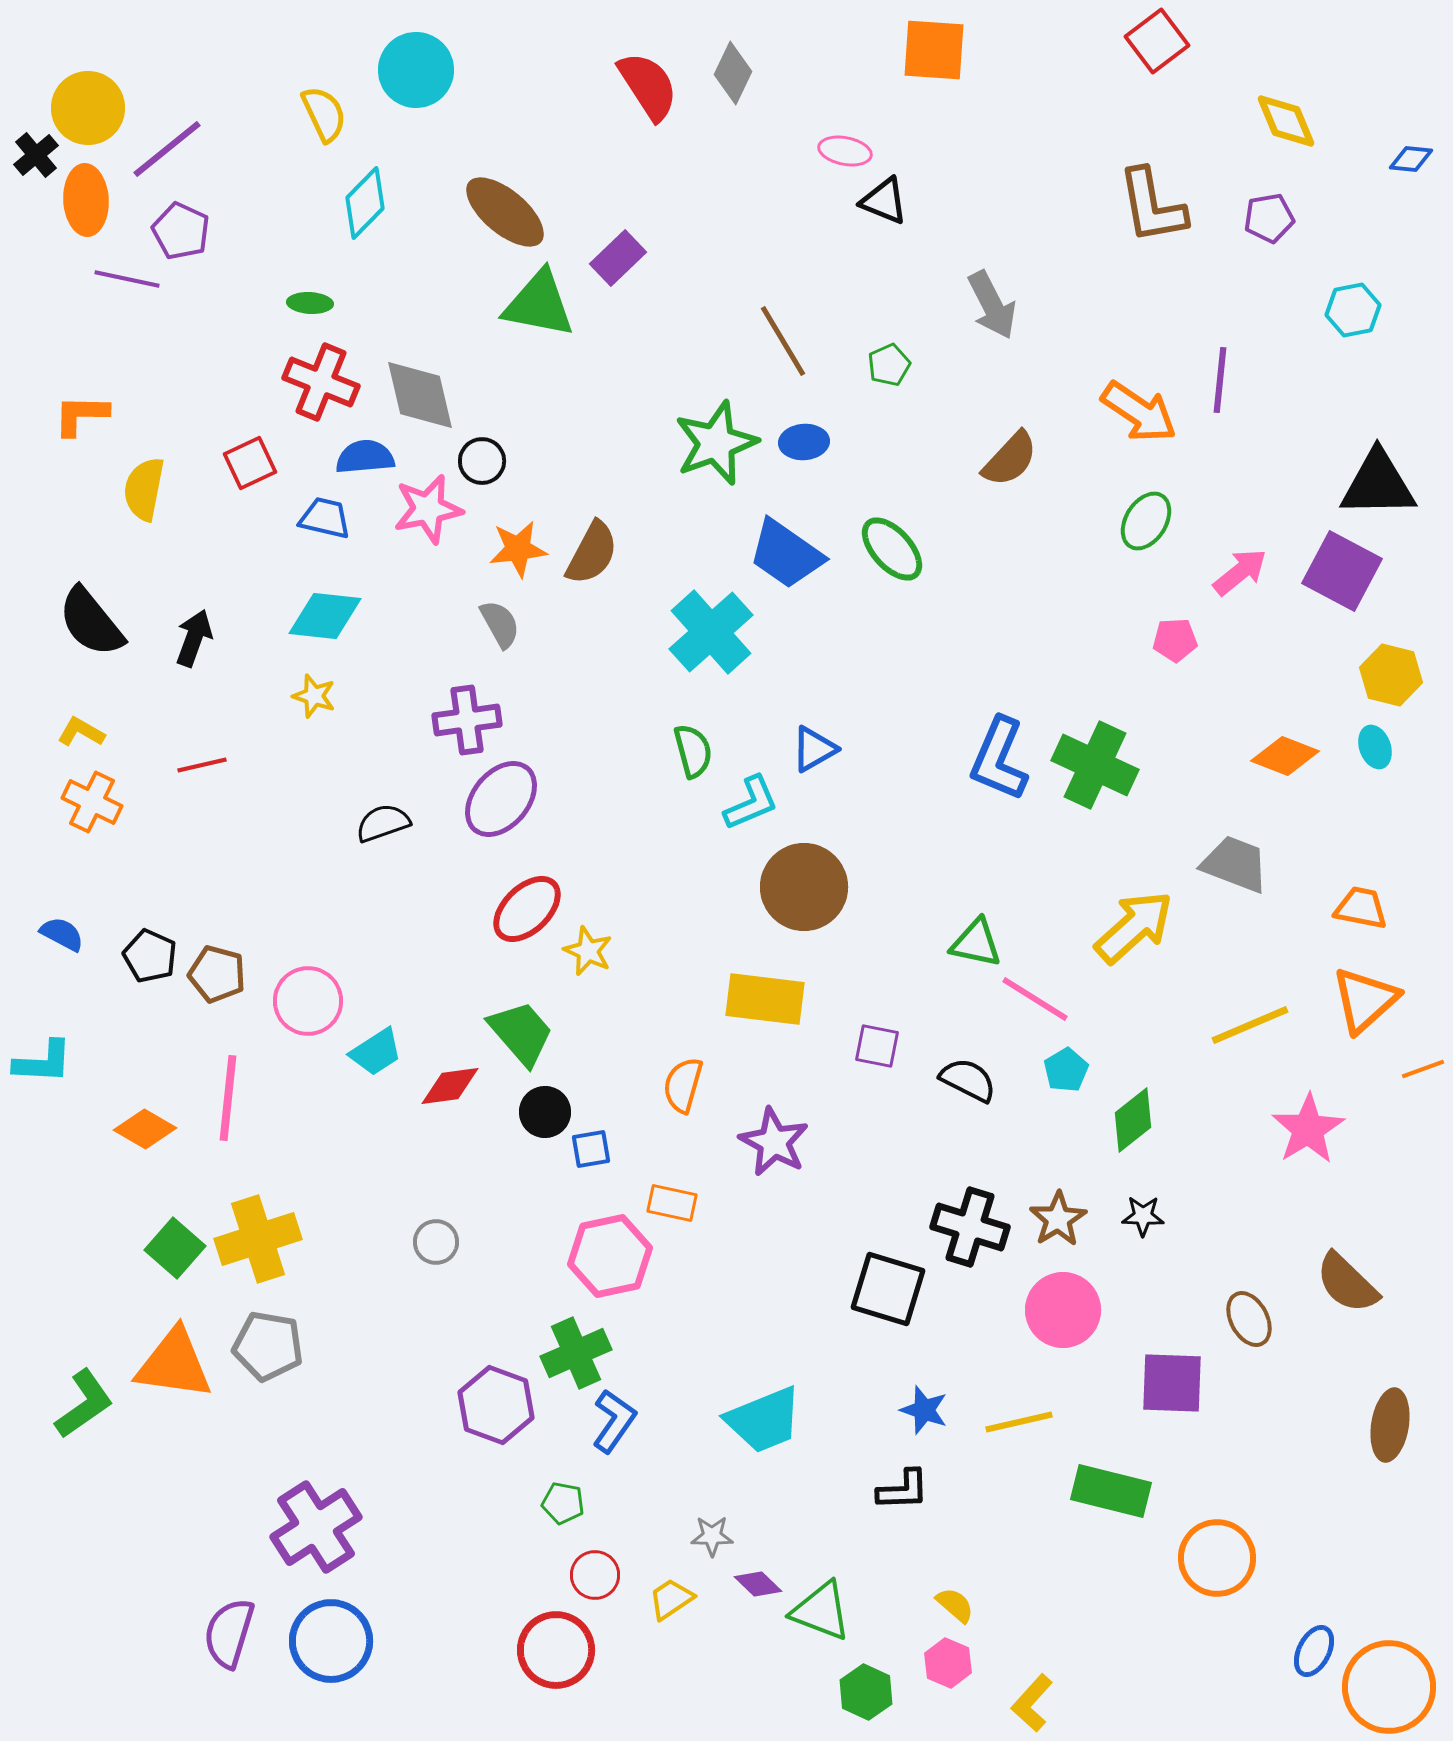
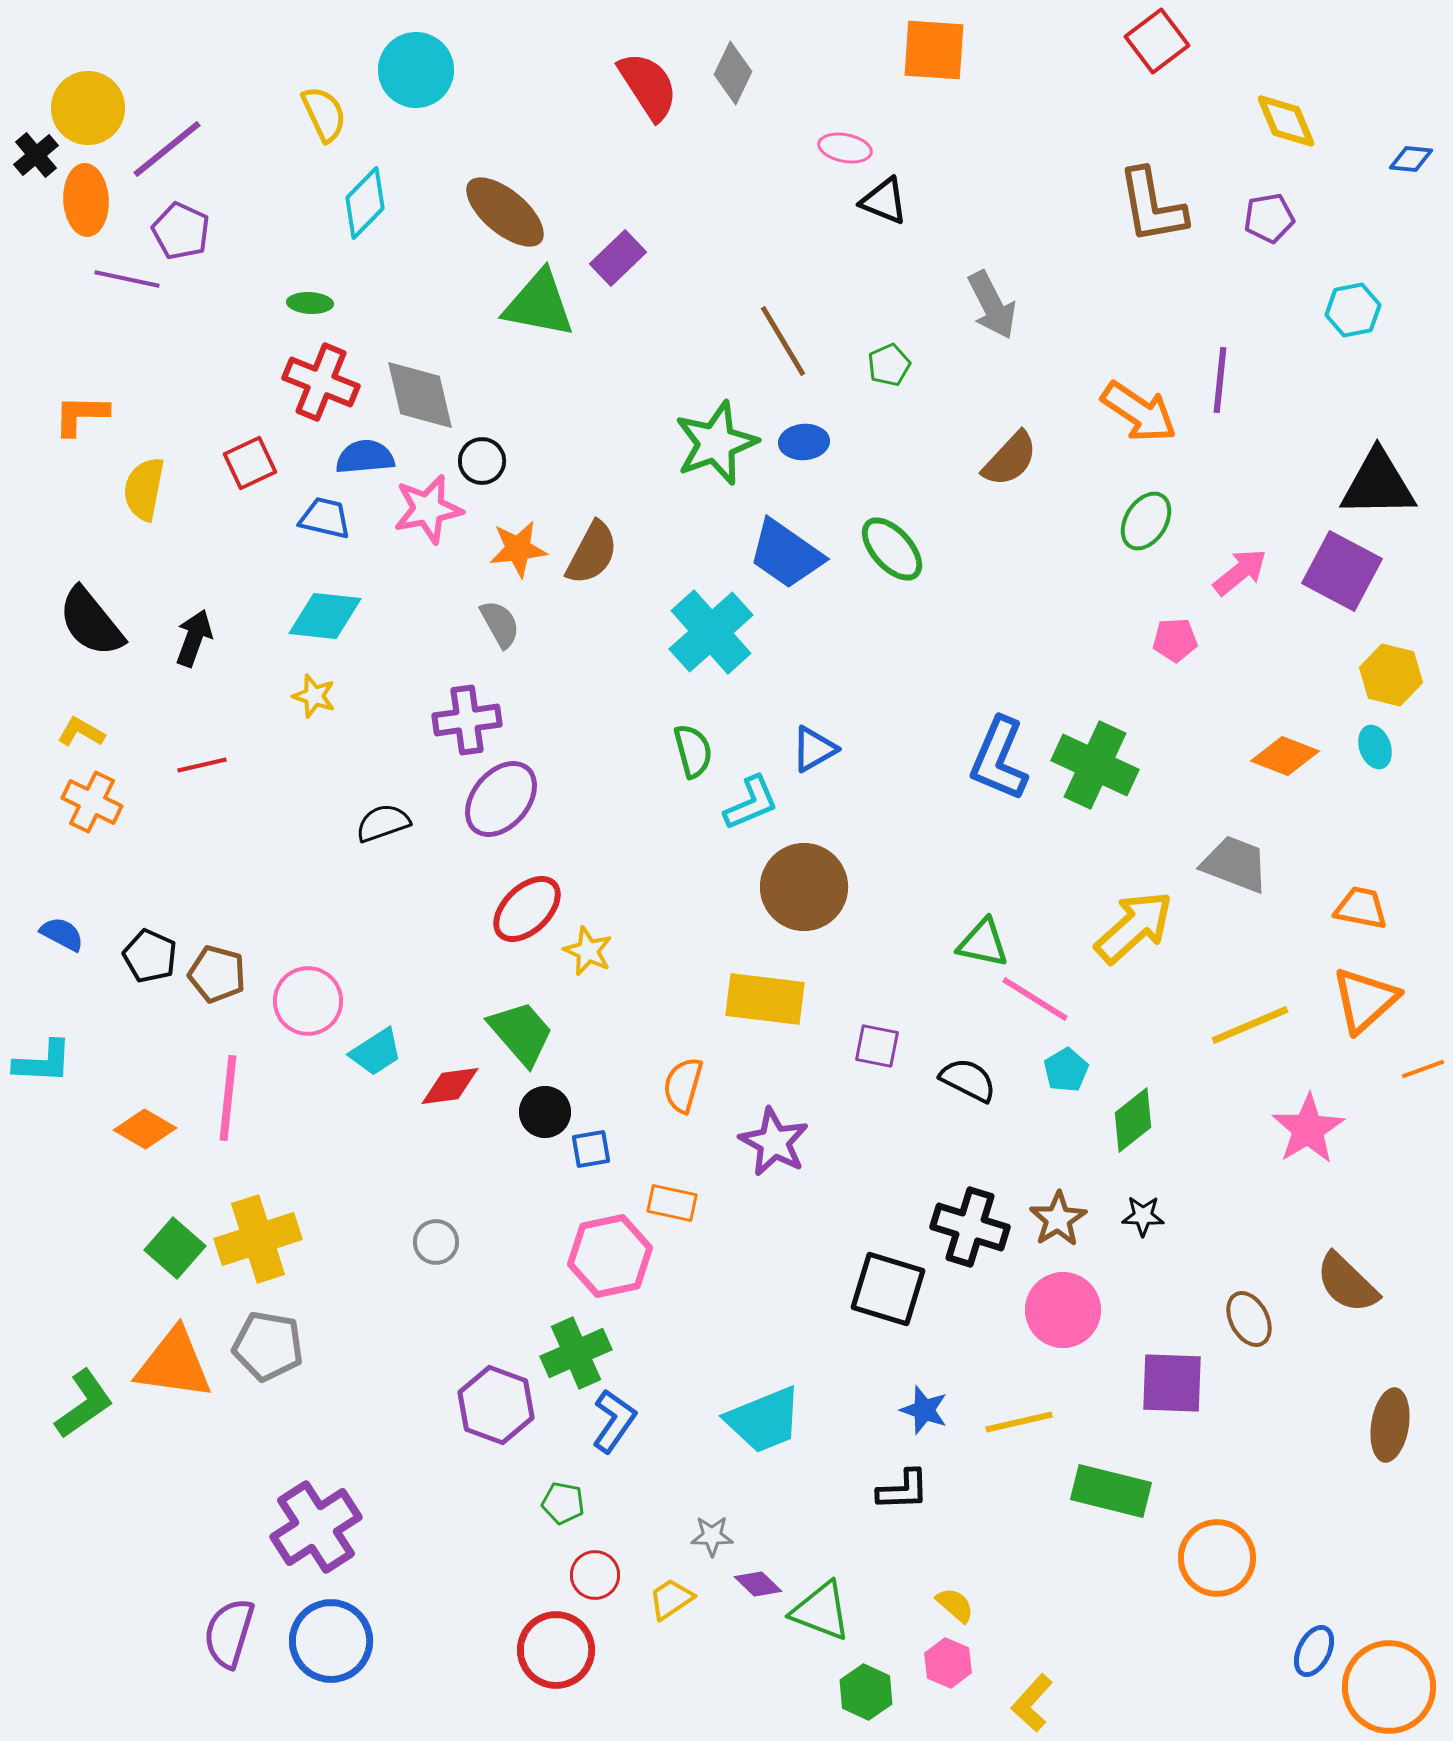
pink ellipse at (845, 151): moved 3 px up
green triangle at (976, 943): moved 7 px right
